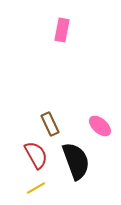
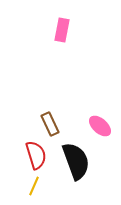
red semicircle: rotated 12 degrees clockwise
yellow line: moved 2 px left, 2 px up; rotated 36 degrees counterclockwise
